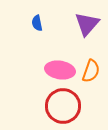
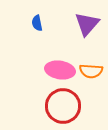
orange semicircle: rotated 75 degrees clockwise
